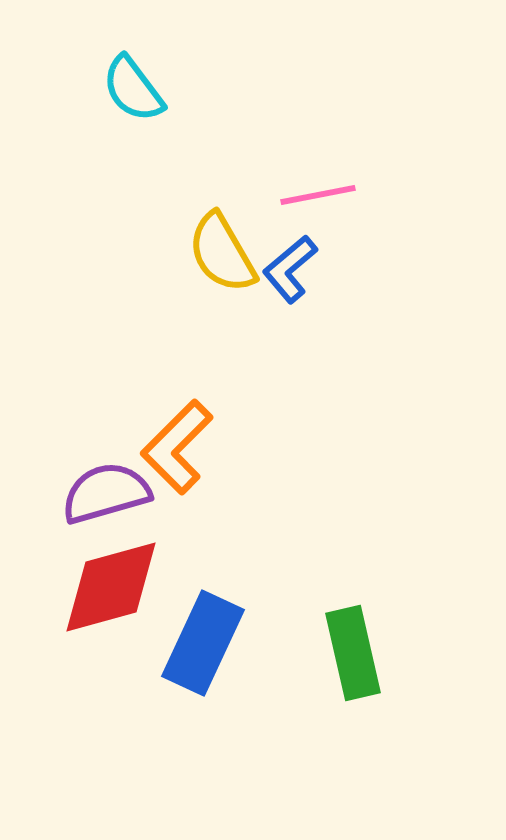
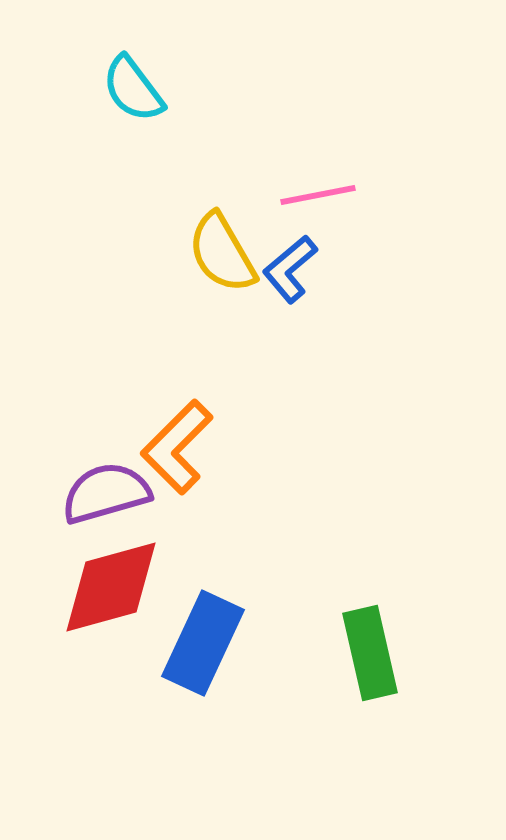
green rectangle: moved 17 px right
